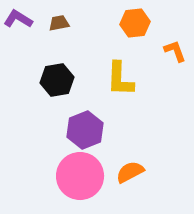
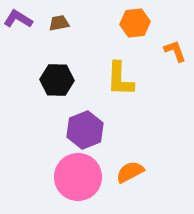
black hexagon: rotated 12 degrees clockwise
pink circle: moved 2 px left, 1 px down
